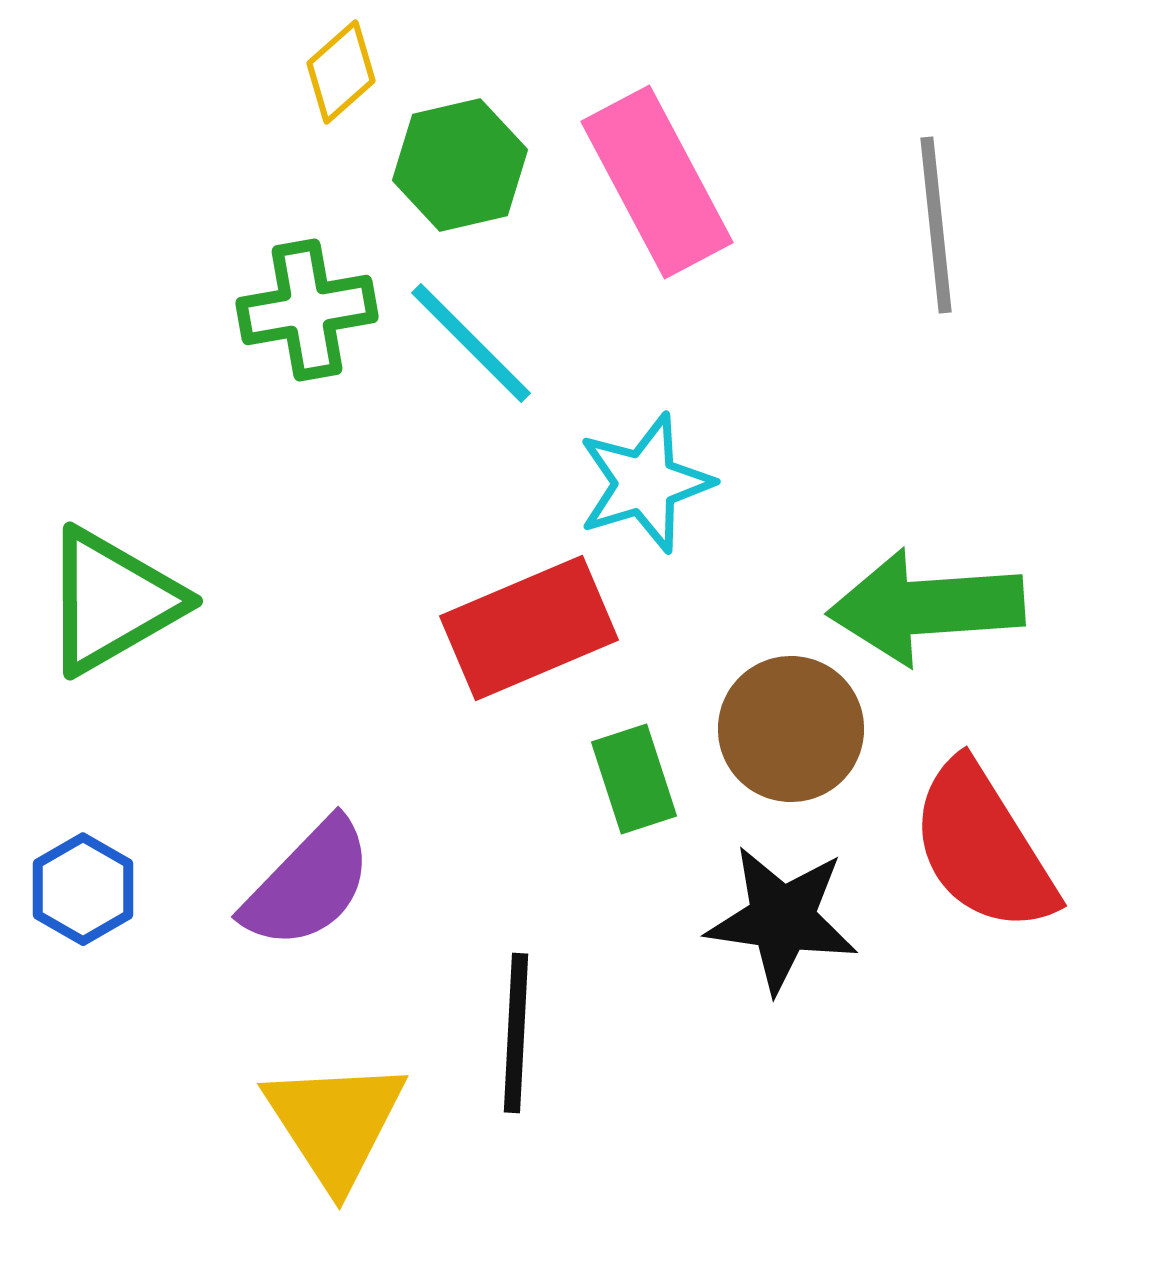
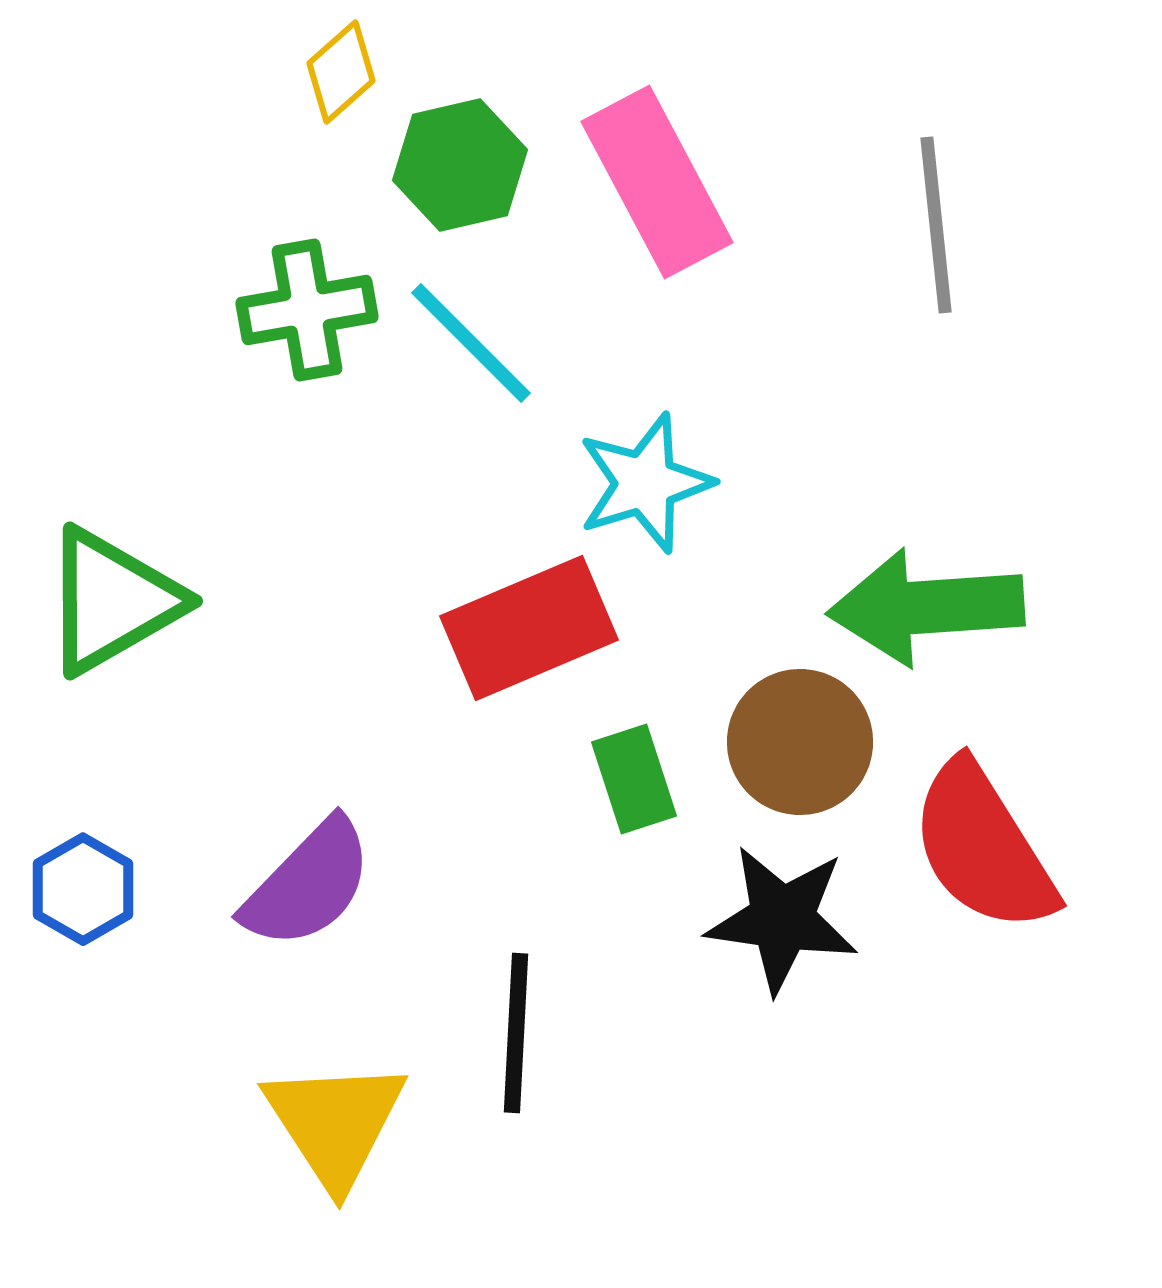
brown circle: moved 9 px right, 13 px down
